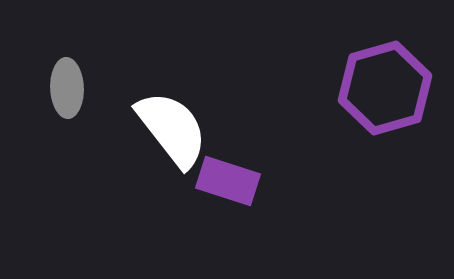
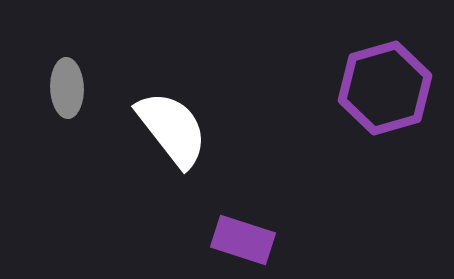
purple rectangle: moved 15 px right, 59 px down
